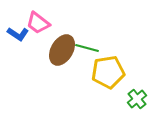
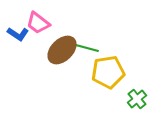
brown ellipse: rotated 16 degrees clockwise
